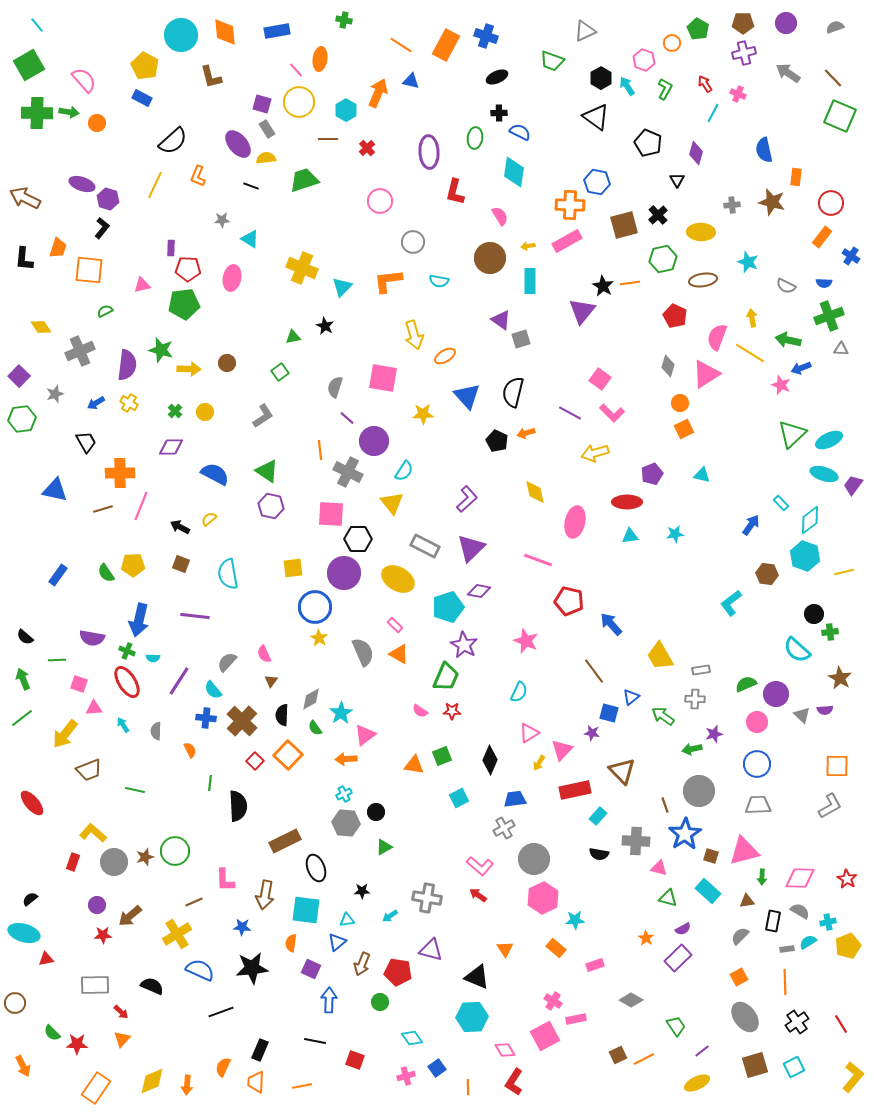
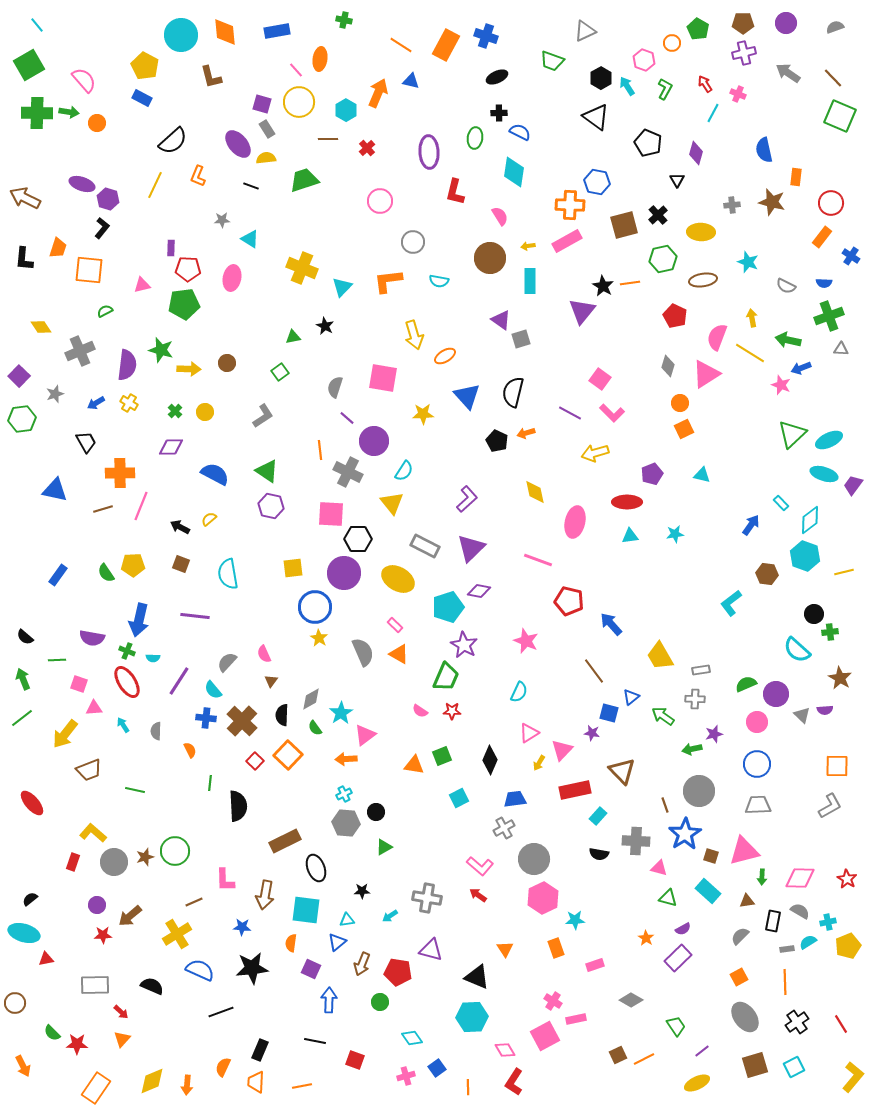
orange rectangle at (556, 948): rotated 30 degrees clockwise
